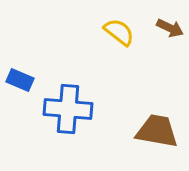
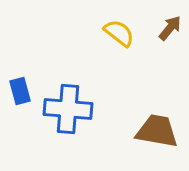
brown arrow: rotated 76 degrees counterclockwise
yellow semicircle: moved 1 px down
blue rectangle: moved 11 px down; rotated 52 degrees clockwise
